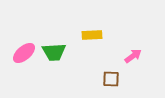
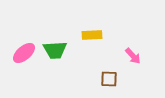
green trapezoid: moved 1 px right, 2 px up
pink arrow: rotated 84 degrees clockwise
brown square: moved 2 px left
